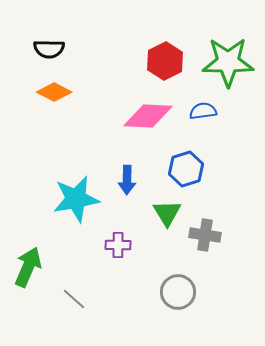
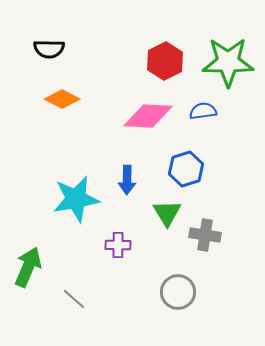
orange diamond: moved 8 px right, 7 px down
